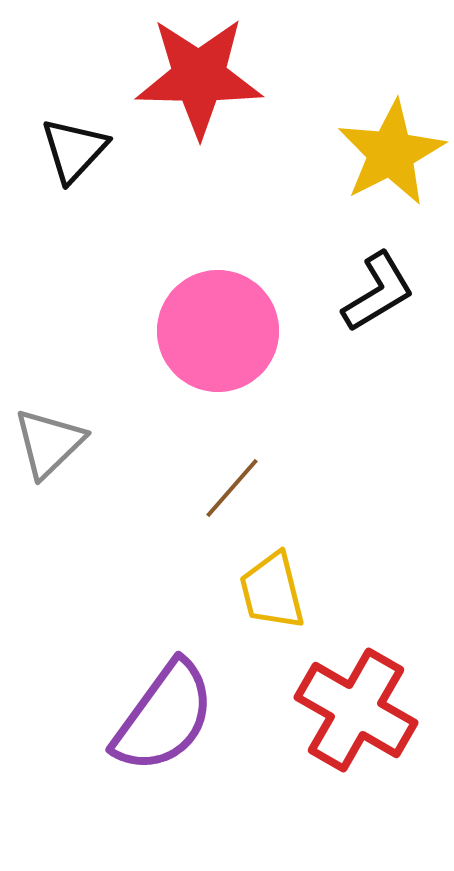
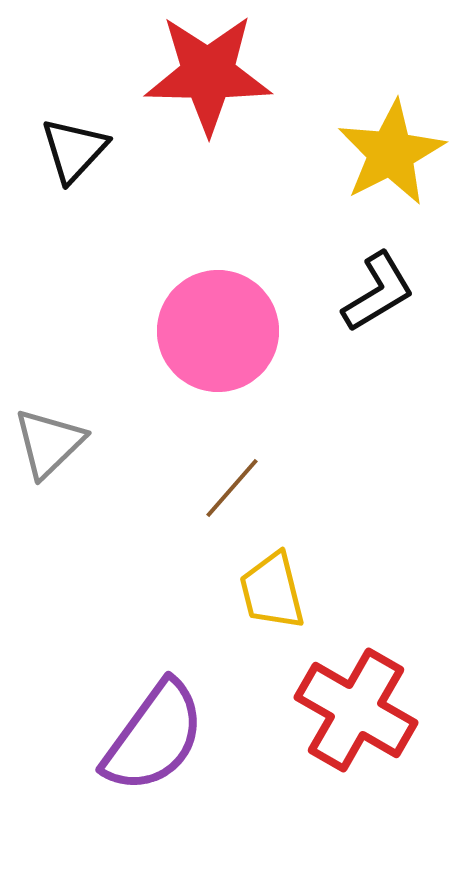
red star: moved 9 px right, 3 px up
purple semicircle: moved 10 px left, 20 px down
